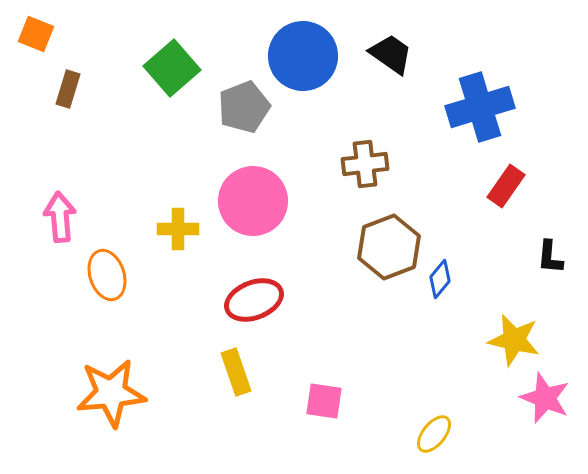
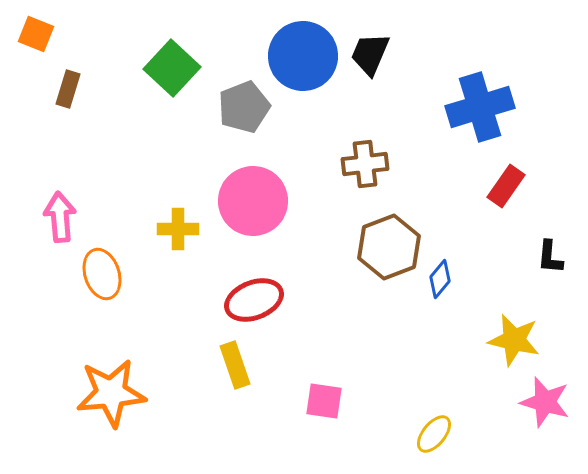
black trapezoid: moved 21 px left; rotated 102 degrees counterclockwise
green square: rotated 6 degrees counterclockwise
orange ellipse: moved 5 px left, 1 px up
yellow rectangle: moved 1 px left, 7 px up
pink star: moved 4 px down; rotated 6 degrees counterclockwise
